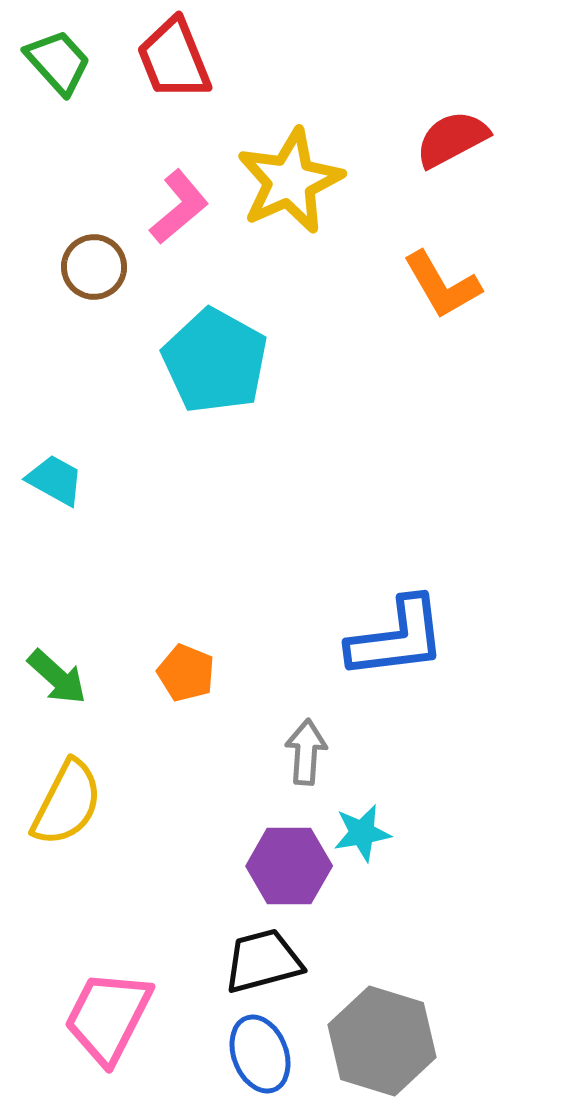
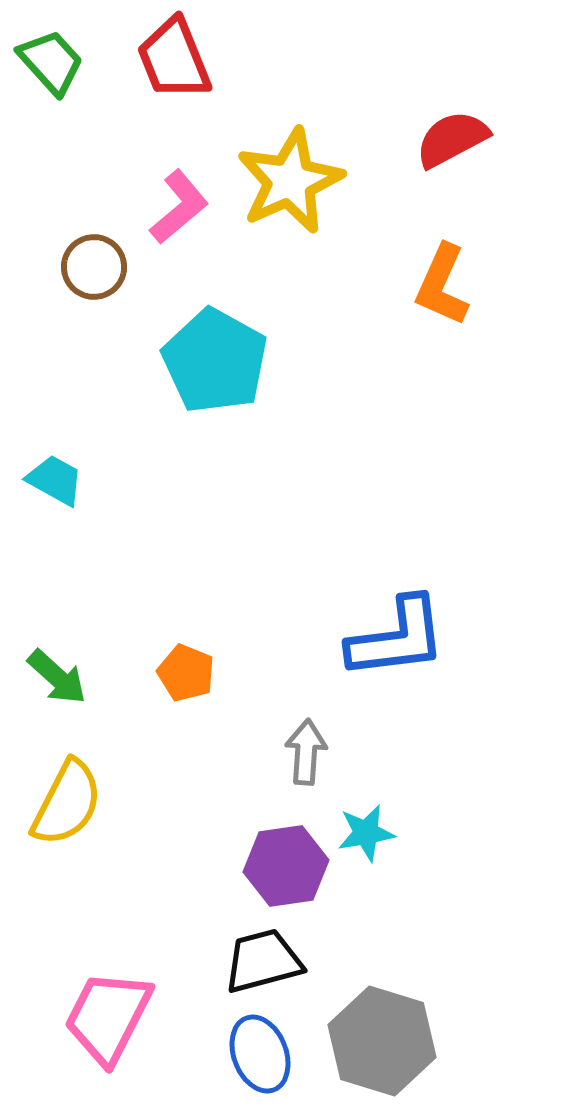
green trapezoid: moved 7 px left
orange L-shape: rotated 54 degrees clockwise
cyan star: moved 4 px right
purple hexagon: moved 3 px left; rotated 8 degrees counterclockwise
